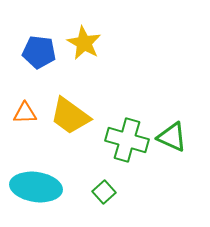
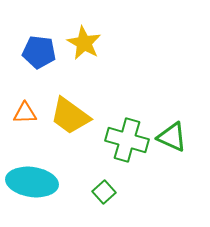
cyan ellipse: moved 4 px left, 5 px up
